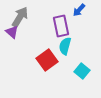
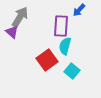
purple rectangle: rotated 15 degrees clockwise
cyan square: moved 10 px left
